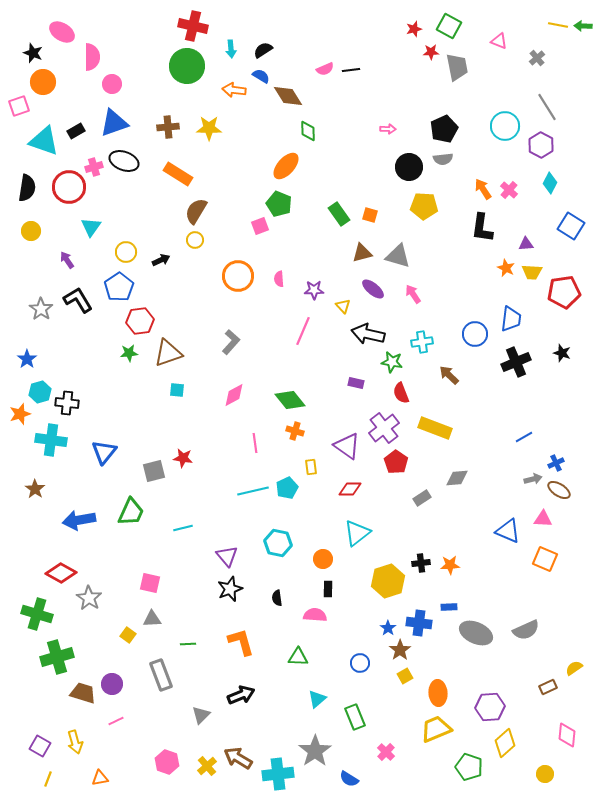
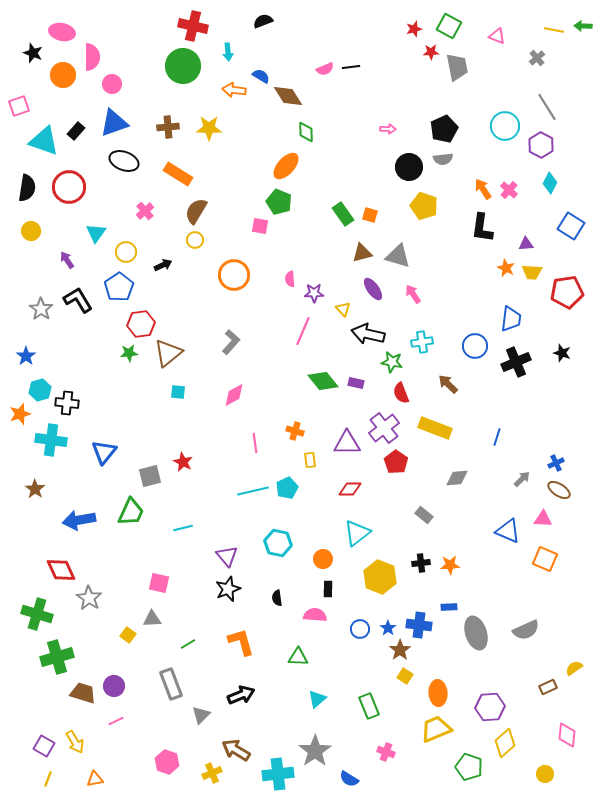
yellow line at (558, 25): moved 4 px left, 5 px down
pink ellipse at (62, 32): rotated 20 degrees counterclockwise
pink triangle at (499, 41): moved 2 px left, 5 px up
cyan arrow at (231, 49): moved 3 px left, 3 px down
black semicircle at (263, 50): moved 29 px up; rotated 12 degrees clockwise
green circle at (187, 66): moved 4 px left
black line at (351, 70): moved 3 px up
orange circle at (43, 82): moved 20 px right, 7 px up
black rectangle at (76, 131): rotated 18 degrees counterclockwise
green diamond at (308, 131): moved 2 px left, 1 px down
pink cross at (94, 167): moved 51 px right, 44 px down; rotated 24 degrees counterclockwise
green pentagon at (279, 204): moved 2 px up
yellow pentagon at (424, 206): rotated 16 degrees clockwise
green rectangle at (339, 214): moved 4 px right
pink square at (260, 226): rotated 30 degrees clockwise
cyan triangle at (91, 227): moved 5 px right, 6 px down
black arrow at (161, 260): moved 2 px right, 5 px down
orange circle at (238, 276): moved 4 px left, 1 px up
pink semicircle at (279, 279): moved 11 px right
purple ellipse at (373, 289): rotated 15 degrees clockwise
purple star at (314, 290): moved 3 px down
red pentagon at (564, 292): moved 3 px right
yellow triangle at (343, 306): moved 3 px down
red hexagon at (140, 321): moved 1 px right, 3 px down
blue circle at (475, 334): moved 12 px down
brown triangle at (168, 353): rotated 20 degrees counterclockwise
blue star at (27, 359): moved 1 px left, 3 px up
brown arrow at (449, 375): moved 1 px left, 9 px down
cyan square at (177, 390): moved 1 px right, 2 px down
cyan hexagon at (40, 392): moved 2 px up
green diamond at (290, 400): moved 33 px right, 19 px up
blue line at (524, 437): moved 27 px left; rotated 42 degrees counterclockwise
purple triangle at (347, 446): moved 3 px up; rotated 36 degrees counterclockwise
red star at (183, 458): moved 4 px down; rotated 18 degrees clockwise
yellow rectangle at (311, 467): moved 1 px left, 7 px up
gray square at (154, 471): moved 4 px left, 5 px down
gray arrow at (533, 479): moved 11 px left; rotated 30 degrees counterclockwise
gray rectangle at (422, 498): moved 2 px right, 17 px down; rotated 72 degrees clockwise
red diamond at (61, 573): moved 3 px up; rotated 36 degrees clockwise
yellow hexagon at (388, 581): moved 8 px left, 4 px up; rotated 20 degrees counterclockwise
pink square at (150, 583): moved 9 px right
black star at (230, 589): moved 2 px left
blue cross at (419, 623): moved 2 px down
gray ellipse at (476, 633): rotated 48 degrees clockwise
green line at (188, 644): rotated 28 degrees counterclockwise
blue circle at (360, 663): moved 34 px up
gray rectangle at (161, 675): moved 10 px right, 9 px down
yellow square at (405, 676): rotated 28 degrees counterclockwise
purple circle at (112, 684): moved 2 px right, 2 px down
green rectangle at (355, 717): moved 14 px right, 11 px up
yellow arrow at (75, 742): rotated 15 degrees counterclockwise
purple square at (40, 746): moved 4 px right
pink cross at (386, 752): rotated 24 degrees counterclockwise
brown arrow at (238, 758): moved 2 px left, 8 px up
yellow cross at (207, 766): moved 5 px right, 7 px down; rotated 18 degrees clockwise
orange triangle at (100, 778): moved 5 px left, 1 px down
